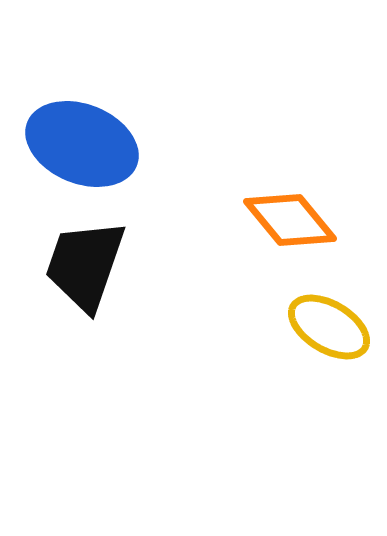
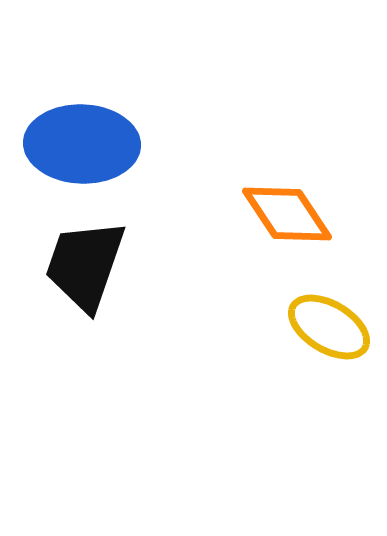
blue ellipse: rotated 20 degrees counterclockwise
orange diamond: moved 3 px left, 6 px up; rotated 6 degrees clockwise
